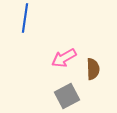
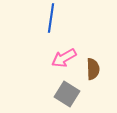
blue line: moved 26 px right
gray square: moved 2 px up; rotated 30 degrees counterclockwise
